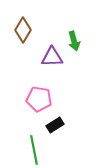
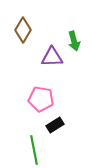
pink pentagon: moved 2 px right
